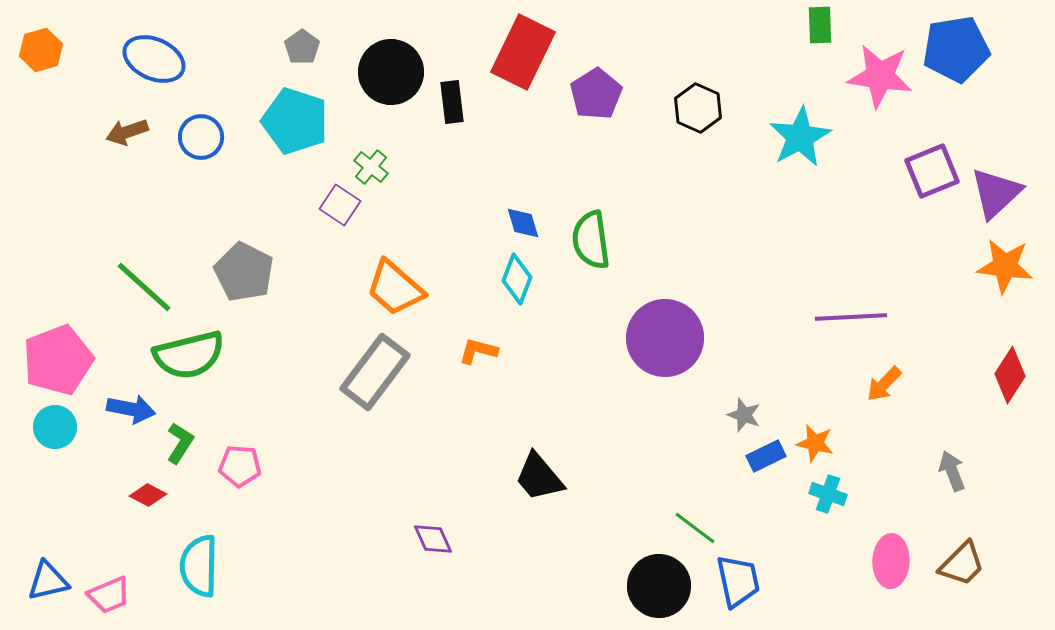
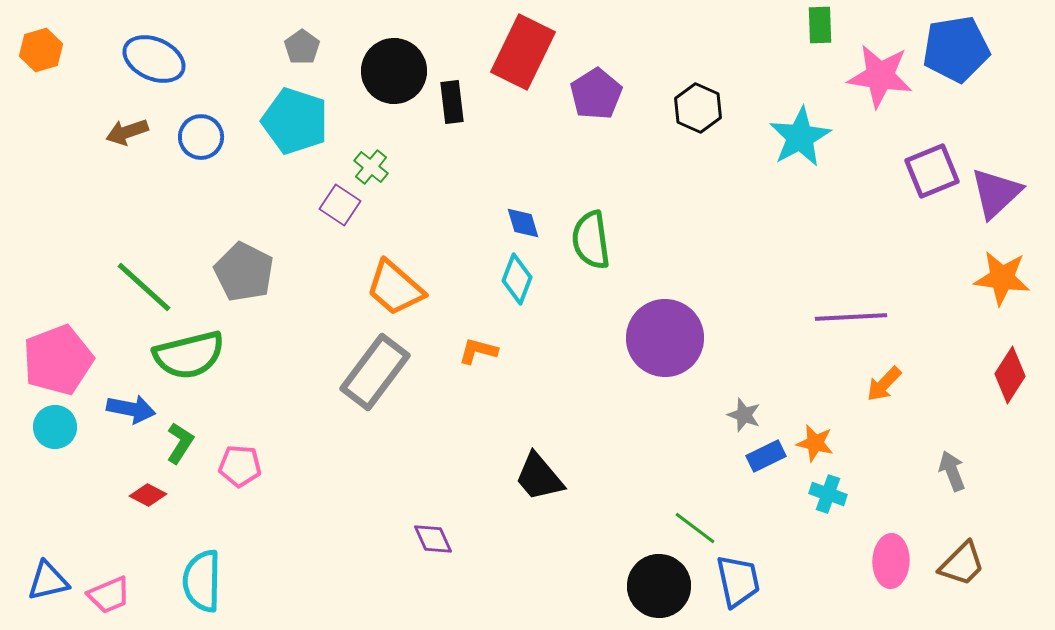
black circle at (391, 72): moved 3 px right, 1 px up
orange star at (1005, 266): moved 3 px left, 12 px down
cyan semicircle at (199, 566): moved 3 px right, 15 px down
